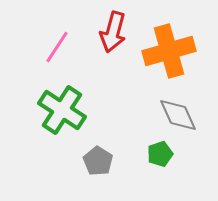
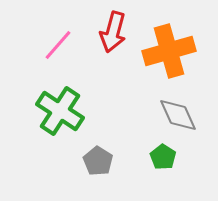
pink line: moved 1 px right, 2 px up; rotated 8 degrees clockwise
green cross: moved 2 px left, 1 px down
green pentagon: moved 3 px right, 3 px down; rotated 20 degrees counterclockwise
